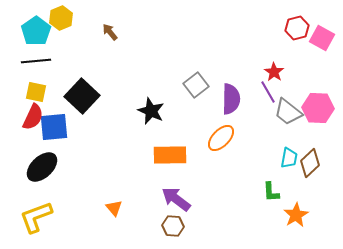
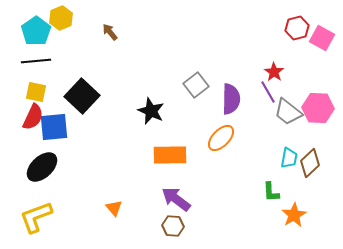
orange star: moved 2 px left
